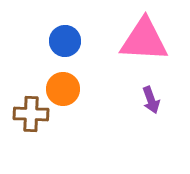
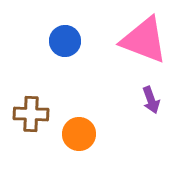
pink triangle: rotated 18 degrees clockwise
orange circle: moved 16 px right, 45 px down
